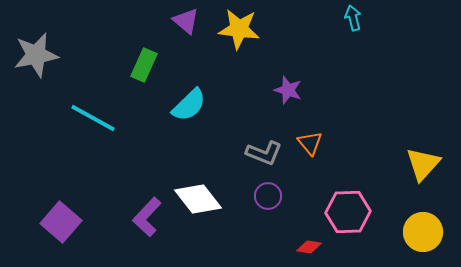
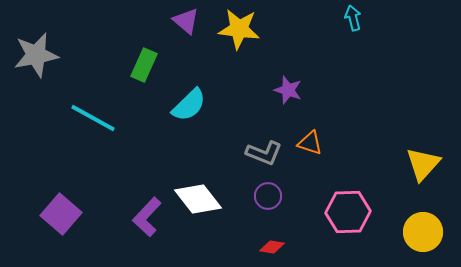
orange triangle: rotated 32 degrees counterclockwise
purple square: moved 8 px up
red diamond: moved 37 px left
